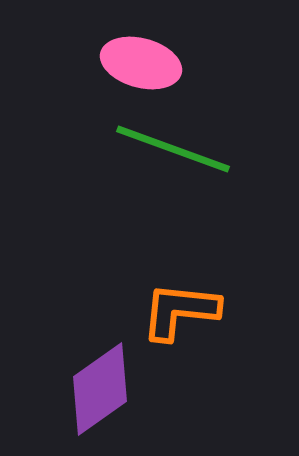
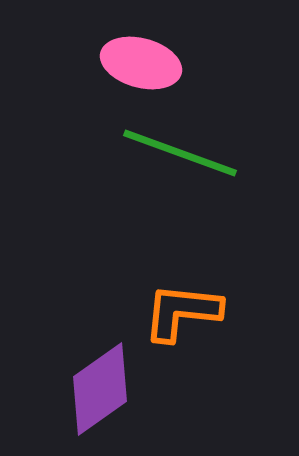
green line: moved 7 px right, 4 px down
orange L-shape: moved 2 px right, 1 px down
